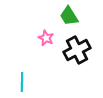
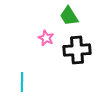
black cross: rotated 24 degrees clockwise
